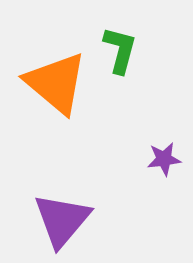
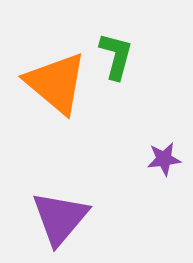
green L-shape: moved 4 px left, 6 px down
purple triangle: moved 2 px left, 2 px up
